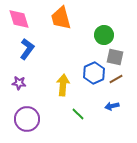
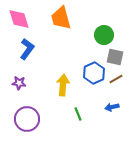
blue arrow: moved 1 px down
green line: rotated 24 degrees clockwise
